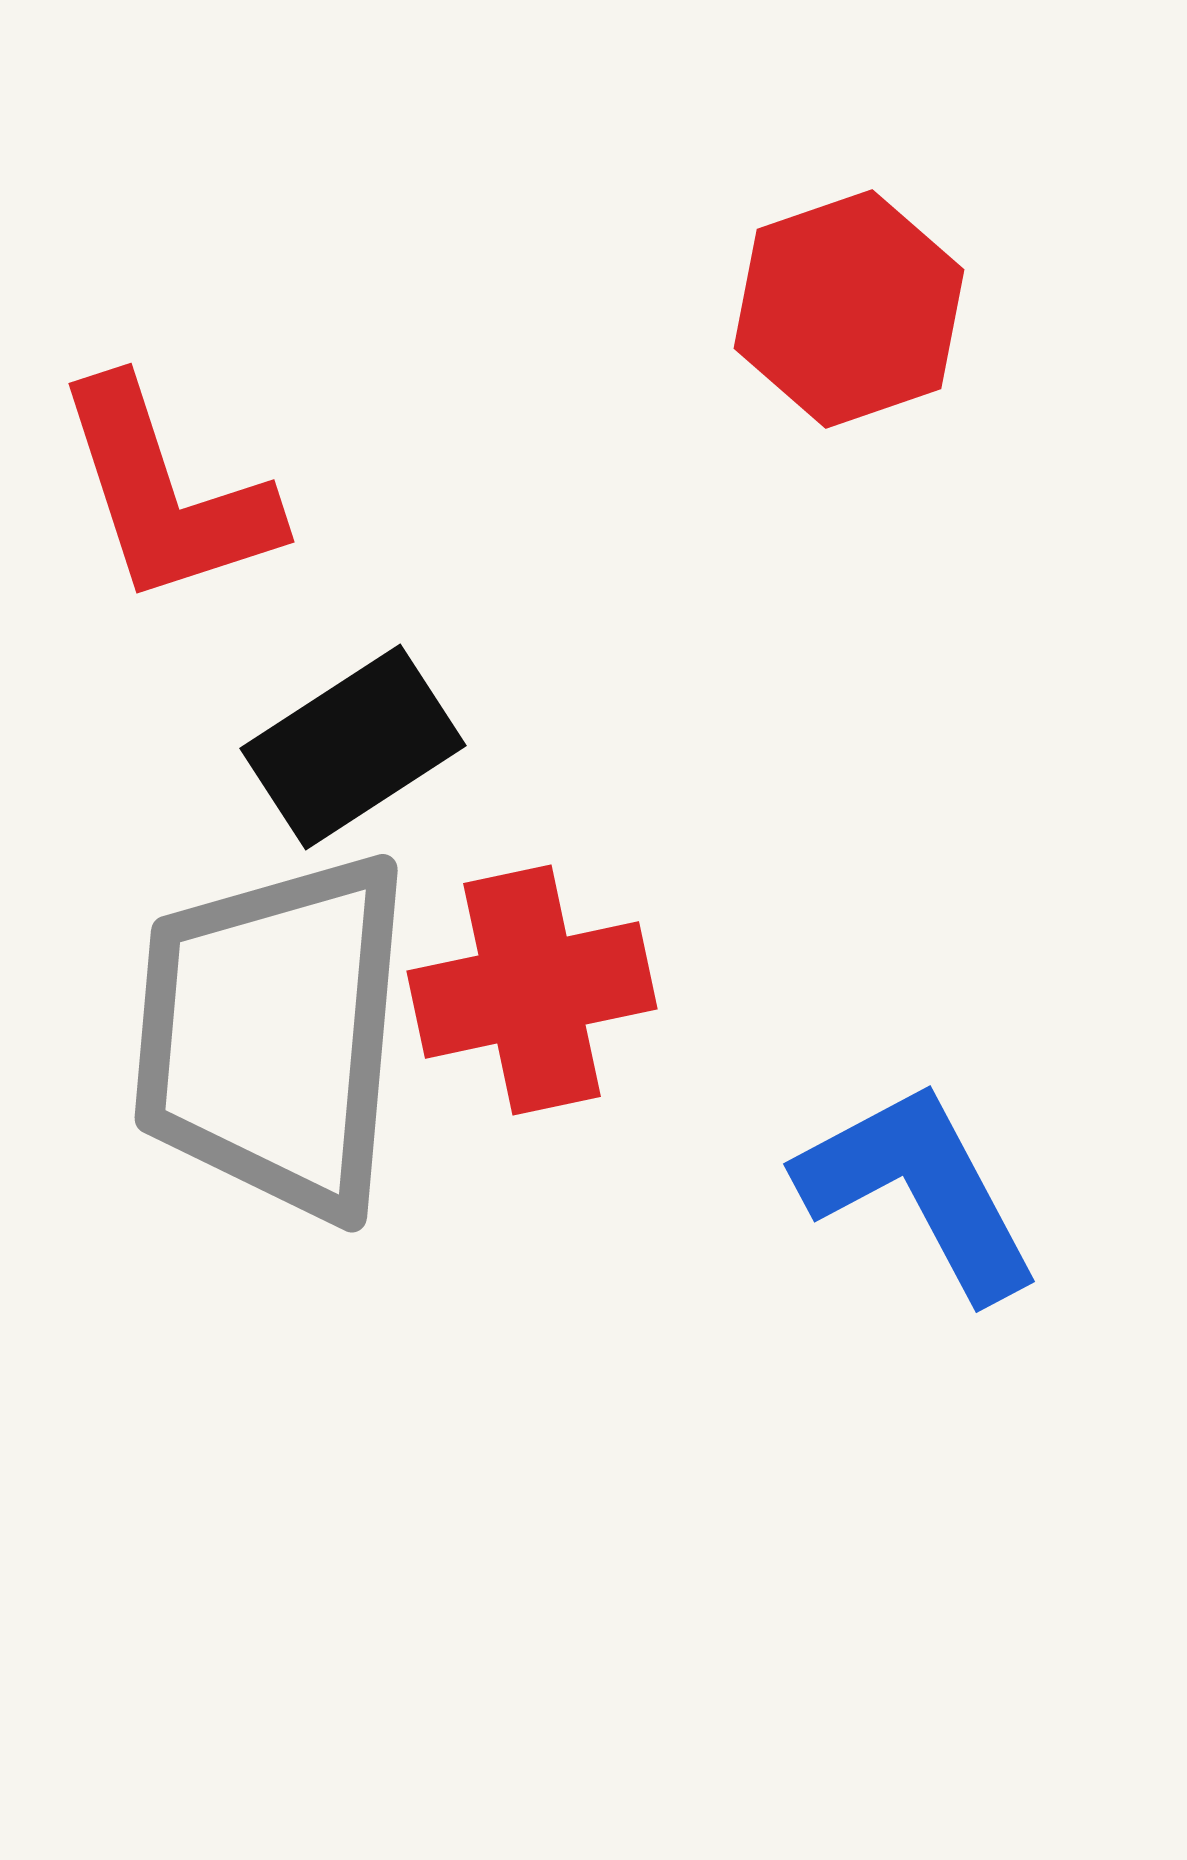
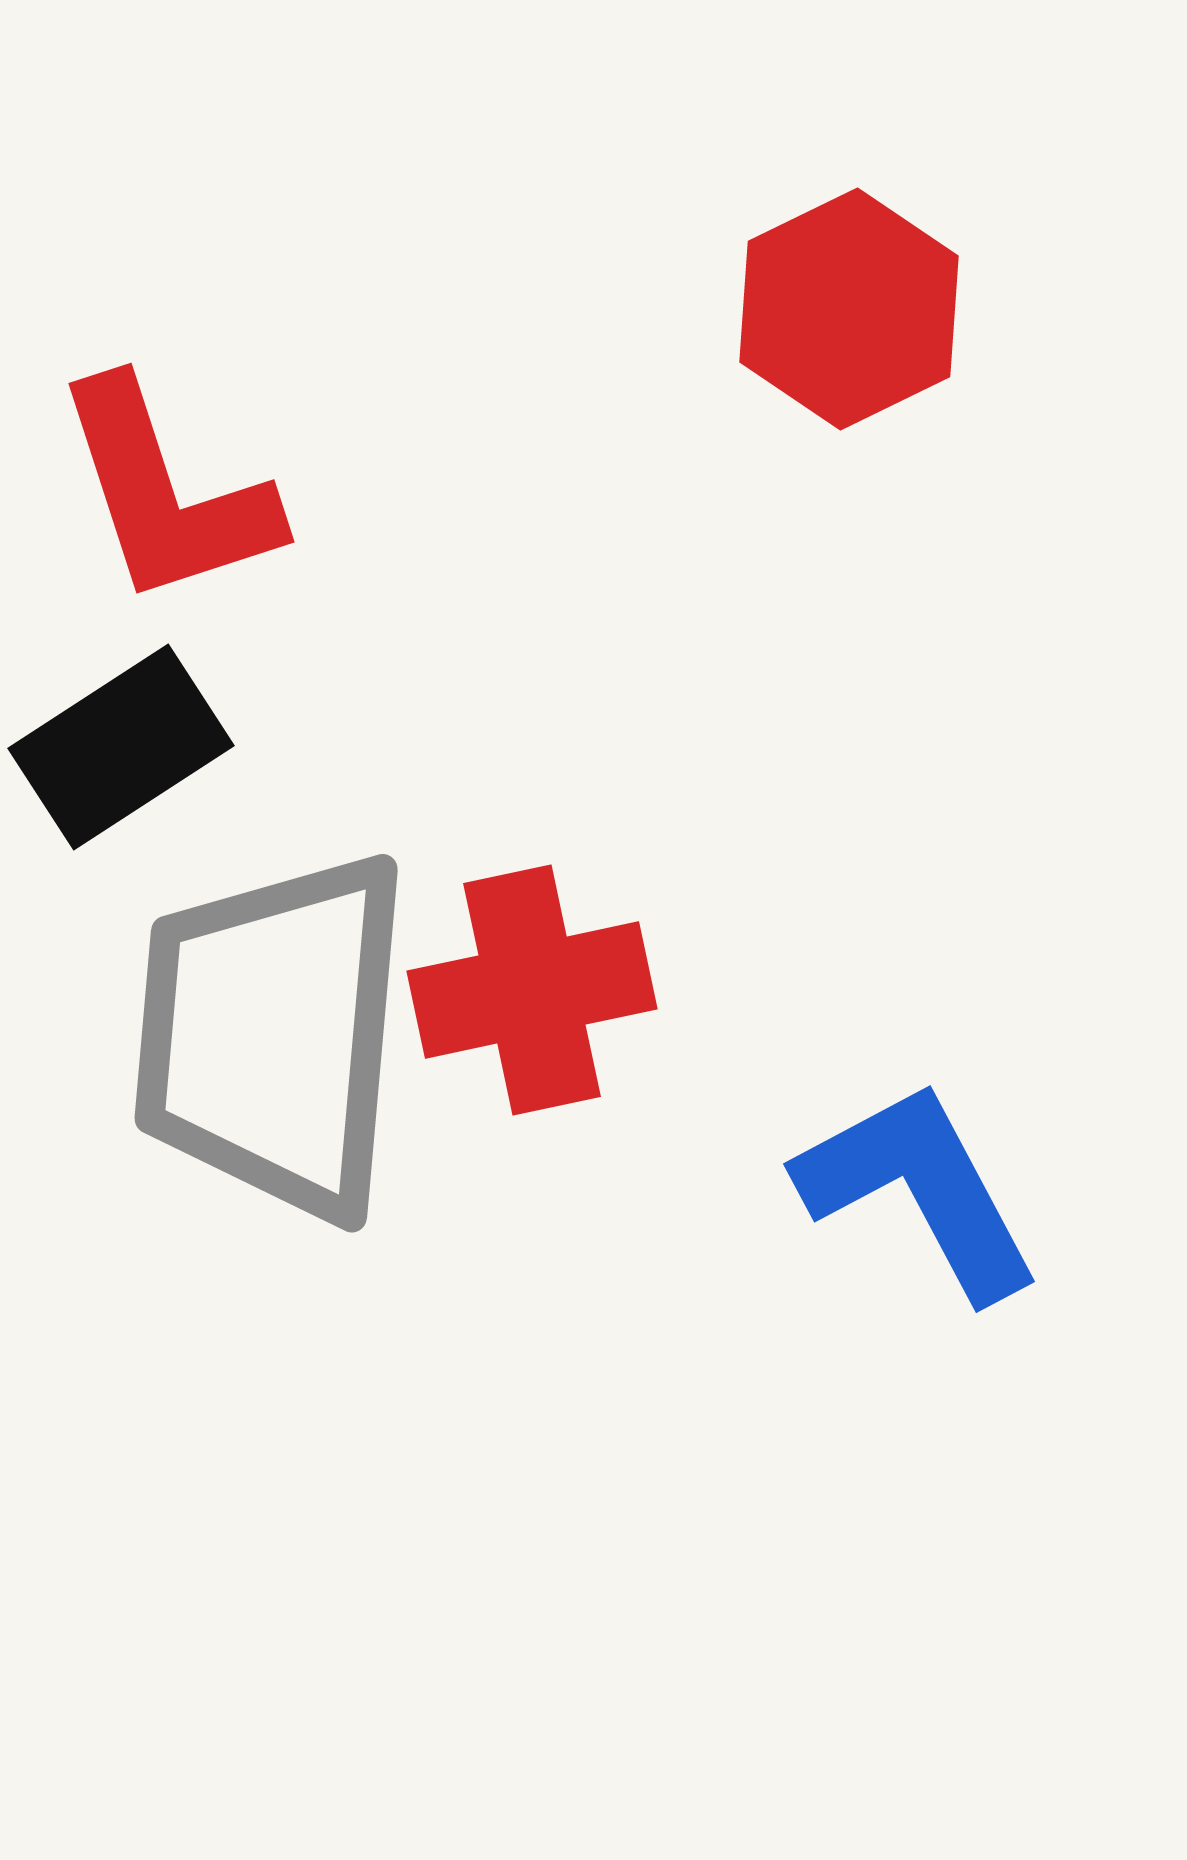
red hexagon: rotated 7 degrees counterclockwise
black rectangle: moved 232 px left
